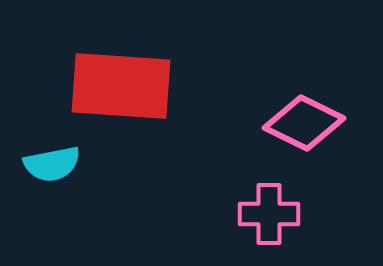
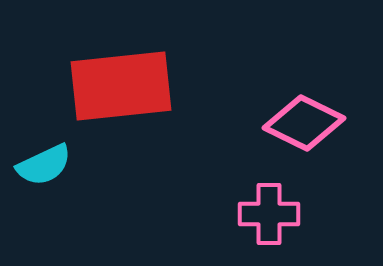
red rectangle: rotated 10 degrees counterclockwise
cyan semicircle: moved 8 px left, 1 px down; rotated 14 degrees counterclockwise
